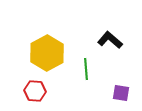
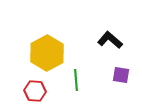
green line: moved 10 px left, 11 px down
purple square: moved 18 px up
